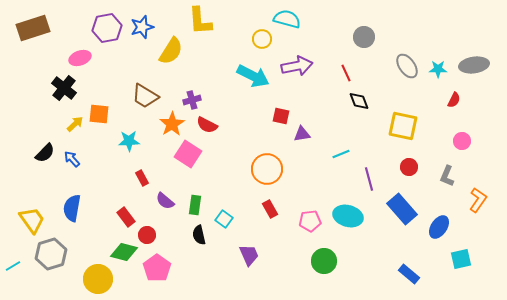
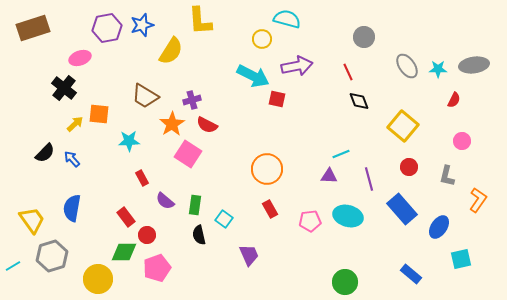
blue star at (142, 27): moved 2 px up
red line at (346, 73): moved 2 px right, 1 px up
red square at (281, 116): moved 4 px left, 17 px up
yellow square at (403, 126): rotated 28 degrees clockwise
purple triangle at (302, 134): moved 27 px right, 42 px down; rotated 12 degrees clockwise
gray L-shape at (447, 176): rotated 10 degrees counterclockwise
green diamond at (124, 252): rotated 16 degrees counterclockwise
gray hexagon at (51, 254): moved 1 px right, 2 px down
green circle at (324, 261): moved 21 px right, 21 px down
pink pentagon at (157, 268): rotated 16 degrees clockwise
blue rectangle at (409, 274): moved 2 px right
